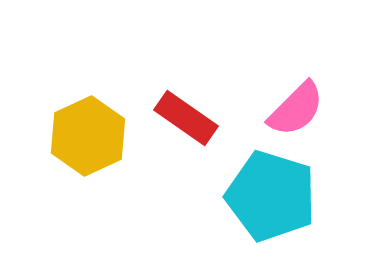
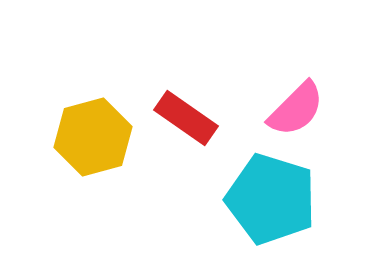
yellow hexagon: moved 5 px right, 1 px down; rotated 10 degrees clockwise
cyan pentagon: moved 3 px down
